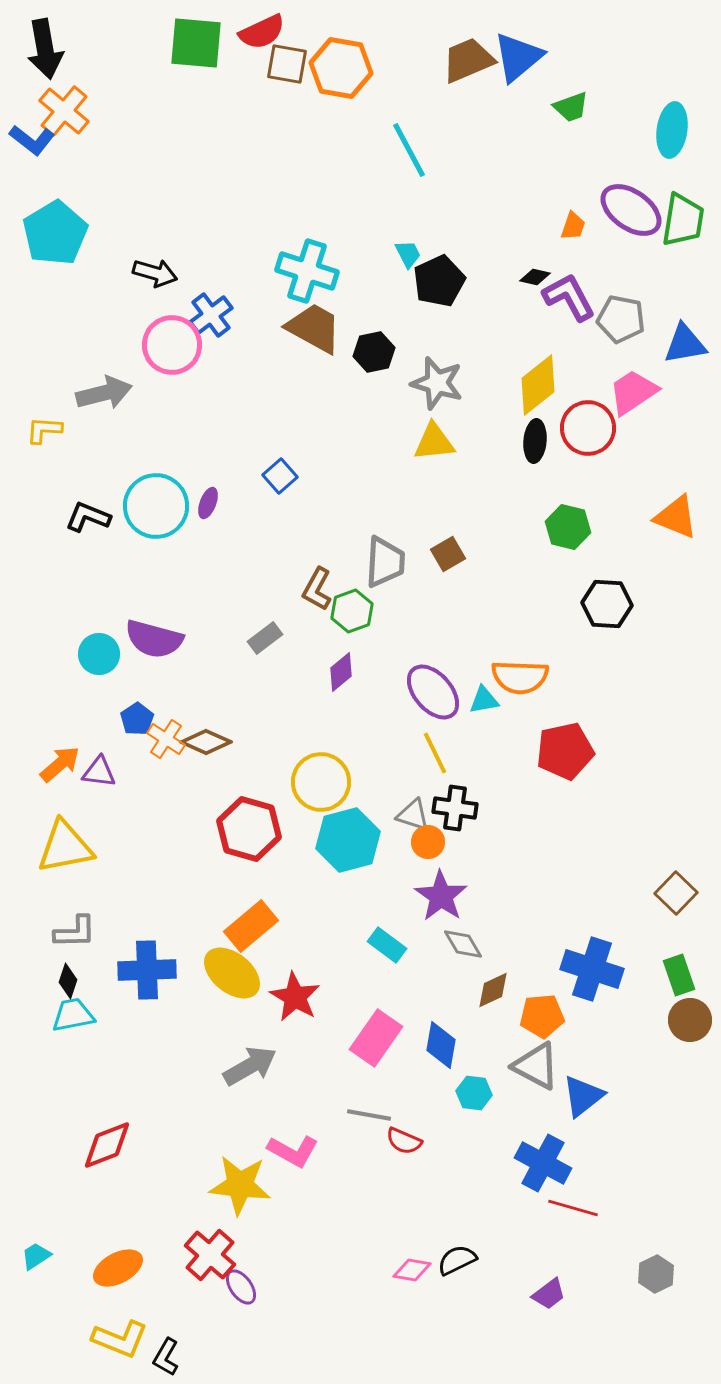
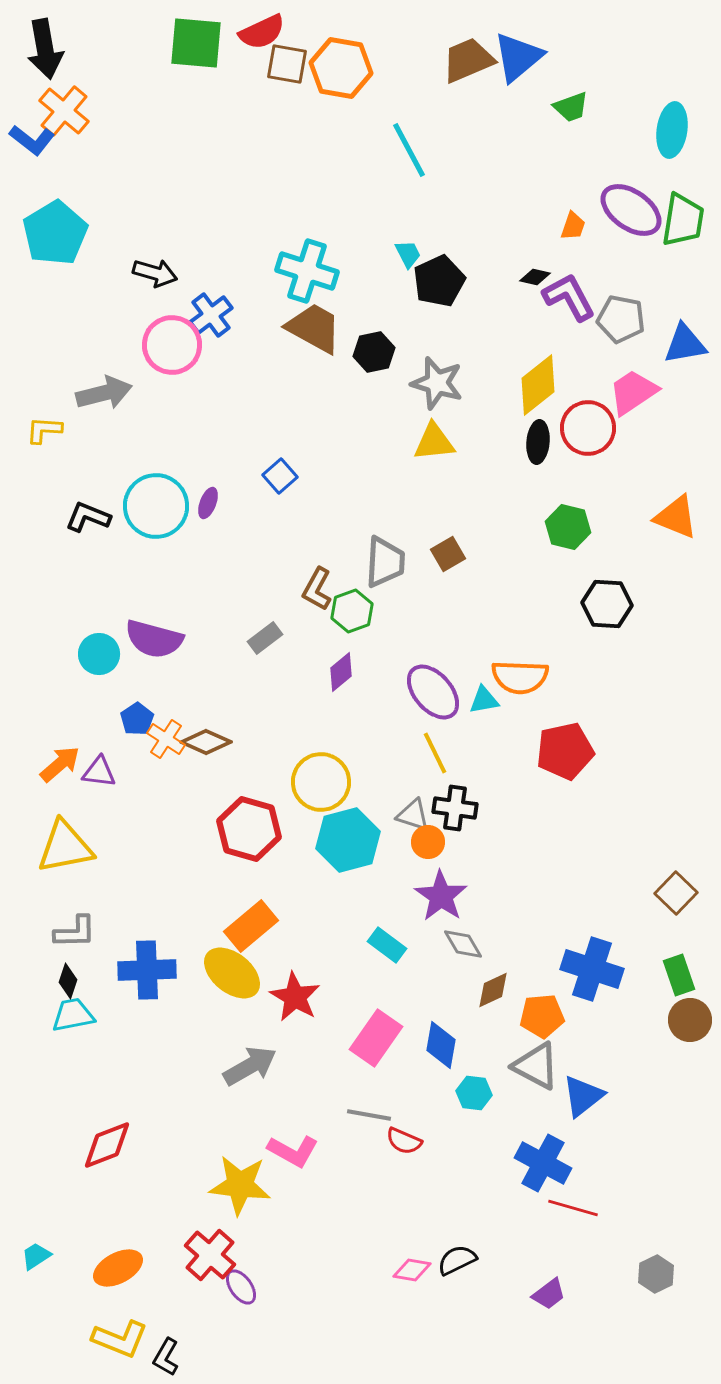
black ellipse at (535, 441): moved 3 px right, 1 px down
